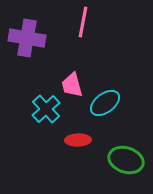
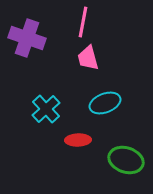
purple cross: rotated 9 degrees clockwise
pink trapezoid: moved 16 px right, 27 px up
cyan ellipse: rotated 16 degrees clockwise
